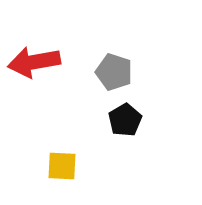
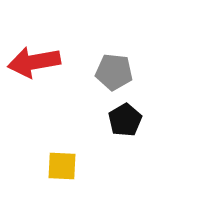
gray pentagon: rotated 12 degrees counterclockwise
